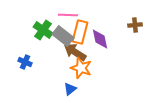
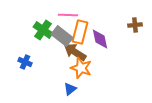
gray rectangle: moved 1 px left
